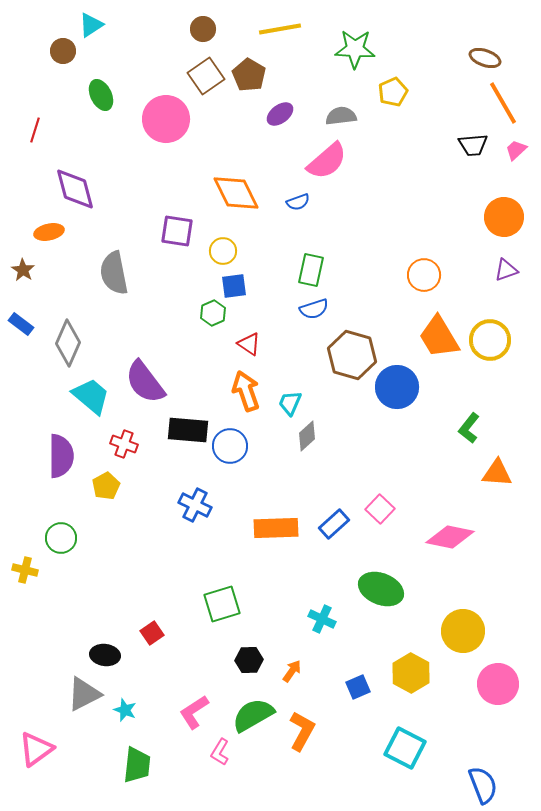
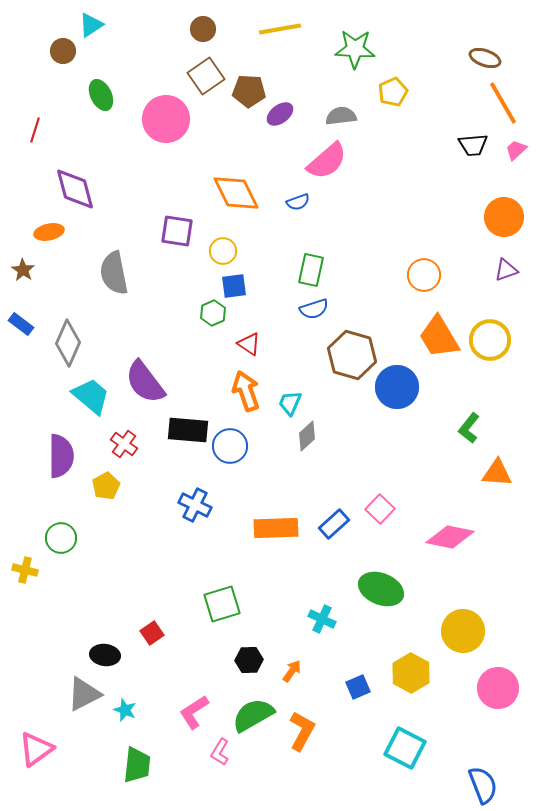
brown pentagon at (249, 75): moved 16 px down; rotated 28 degrees counterclockwise
red cross at (124, 444): rotated 16 degrees clockwise
pink circle at (498, 684): moved 4 px down
